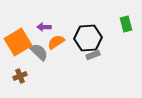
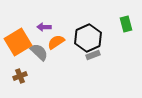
black hexagon: rotated 20 degrees counterclockwise
